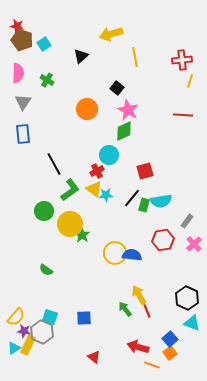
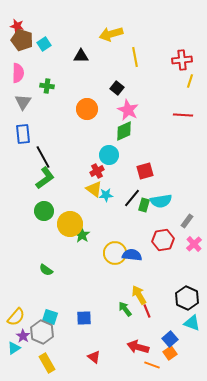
black triangle at (81, 56): rotated 42 degrees clockwise
green cross at (47, 80): moved 6 px down; rotated 24 degrees counterclockwise
black line at (54, 164): moved 11 px left, 7 px up
green L-shape at (70, 190): moved 25 px left, 12 px up
purple star at (24, 331): moved 1 px left, 5 px down; rotated 24 degrees clockwise
yellow rectangle at (28, 345): moved 19 px right, 18 px down; rotated 54 degrees counterclockwise
